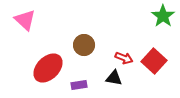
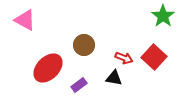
pink triangle: rotated 15 degrees counterclockwise
red square: moved 4 px up
purple rectangle: rotated 28 degrees counterclockwise
